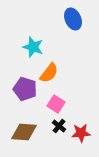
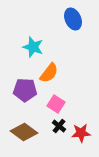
purple pentagon: moved 1 px down; rotated 15 degrees counterclockwise
brown diamond: rotated 32 degrees clockwise
